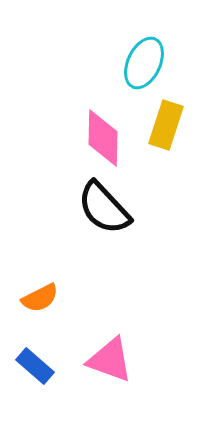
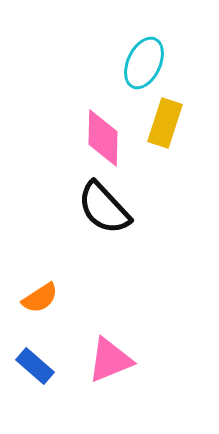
yellow rectangle: moved 1 px left, 2 px up
orange semicircle: rotated 6 degrees counterclockwise
pink triangle: rotated 42 degrees counterclockwise
